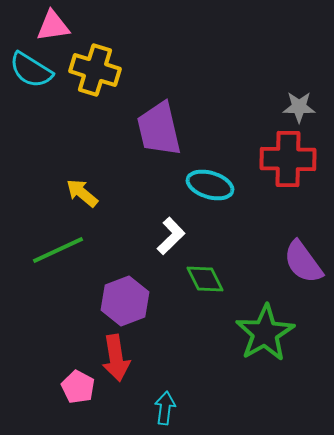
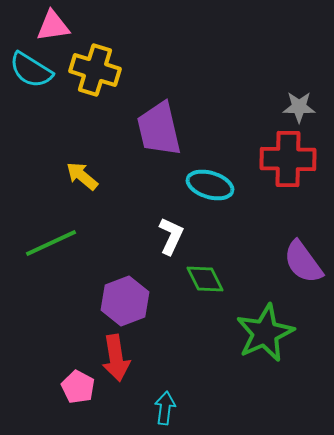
yellow arrow: moved 17 px up
white L-shape: rotated 21 degrees counterclockwise
green line: moved 7 px left, 7 px up
green star: rotated 6 degrees clockwise
